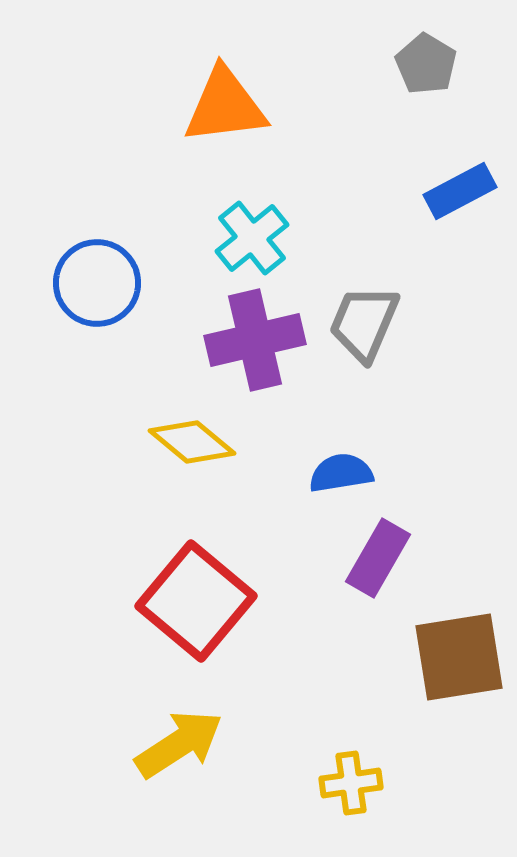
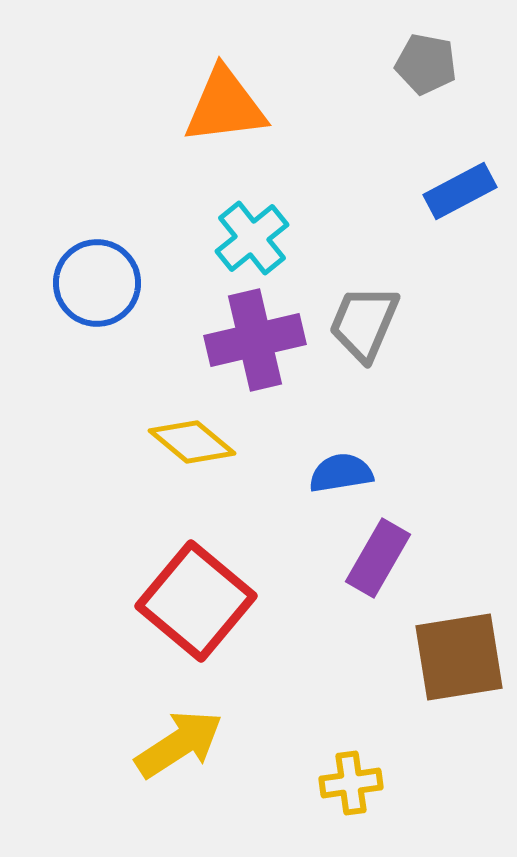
gray pentagon: rotated 20 degrees counterclockwise
